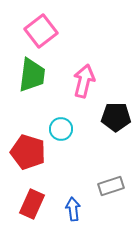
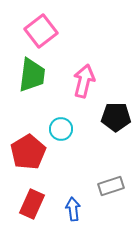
red pentagon: rotated 24 degrees clockwise
